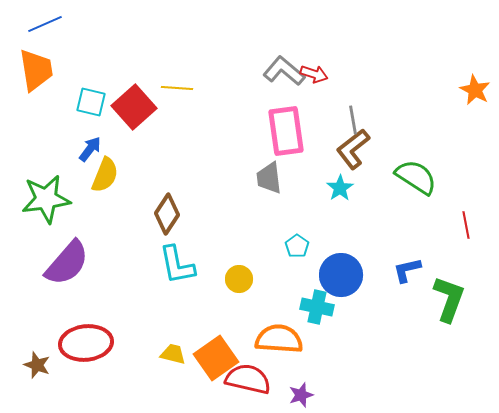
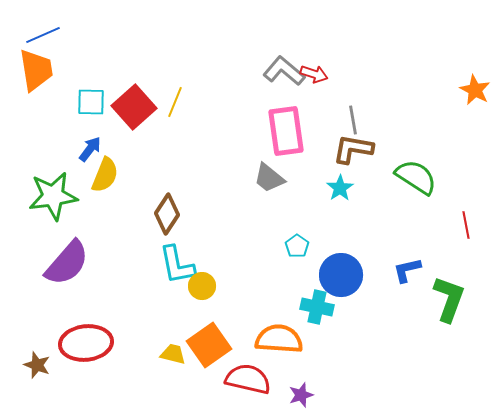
blue line: moved 2 px left, 11 px down
yellow line: moved 2 px left, 14 px down; rotated 72 degrees counterclockwise
cyan square: rotated 12 degrees counterclockwise
brown L-shape: rotated 48 degrees clockwise
gray trapezoid: rotated 44 degrees counterclockwise
green star: moved 7 px right, 3 px up
yellow circle: moved 37 px left, 7 px down
orange square: moved 7 px left, 13 px up
